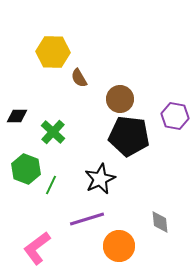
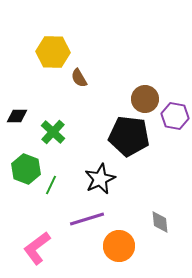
brown circle: moved 25 px right
